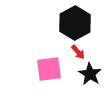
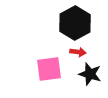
red arrow: rotated 42 degrees counterclockwise
black star: rotated 15 degrees counterclockwise
